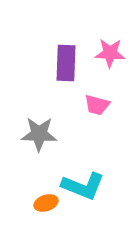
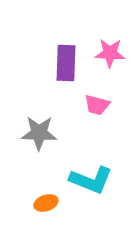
gray star: moved 1 px up
cyan L-shape: moved 8 px right, 6 px up
